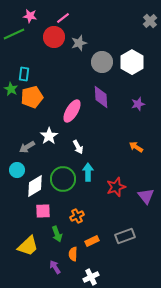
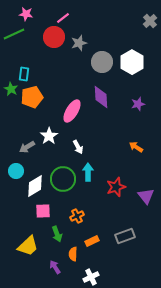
pink star: moved 4 px left, 2 px up
cyan circle: moved 1 px left, 1 px down
